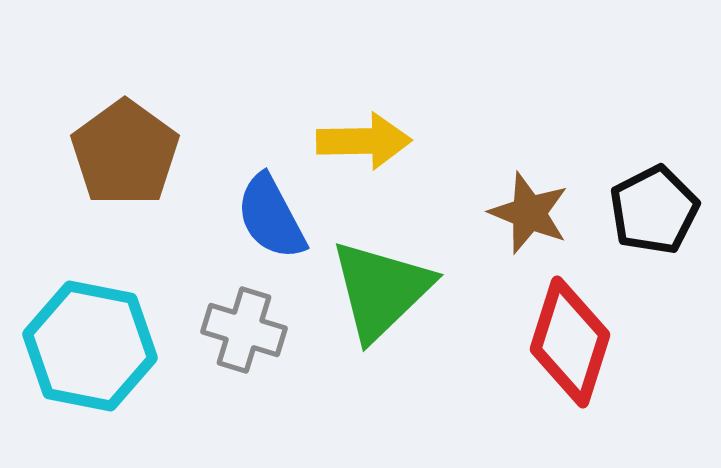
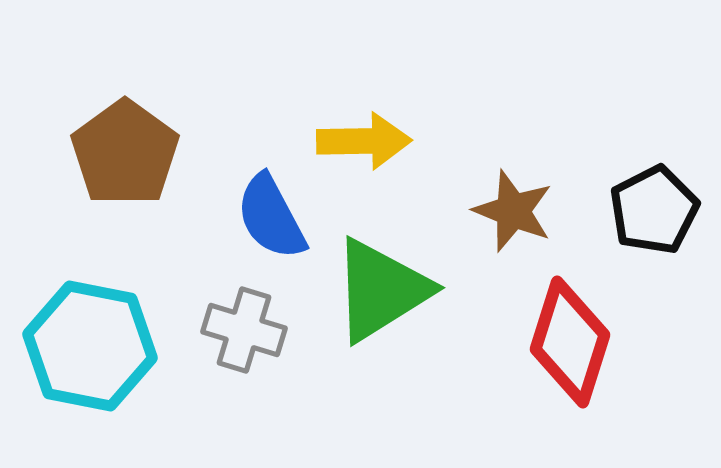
brown star: moved 16 px left, 2 px up
green triangle: rotated 12 degrees clockwise
